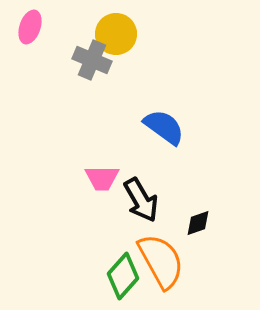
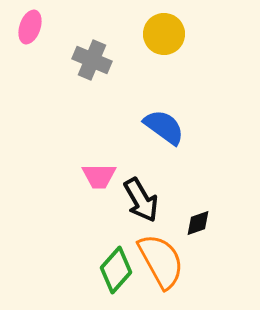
yellow circle: moved 48 px right
pink trapezoid: moved 3 px left, 2 px up
green diamond: moved 7 px left, 6 px up
